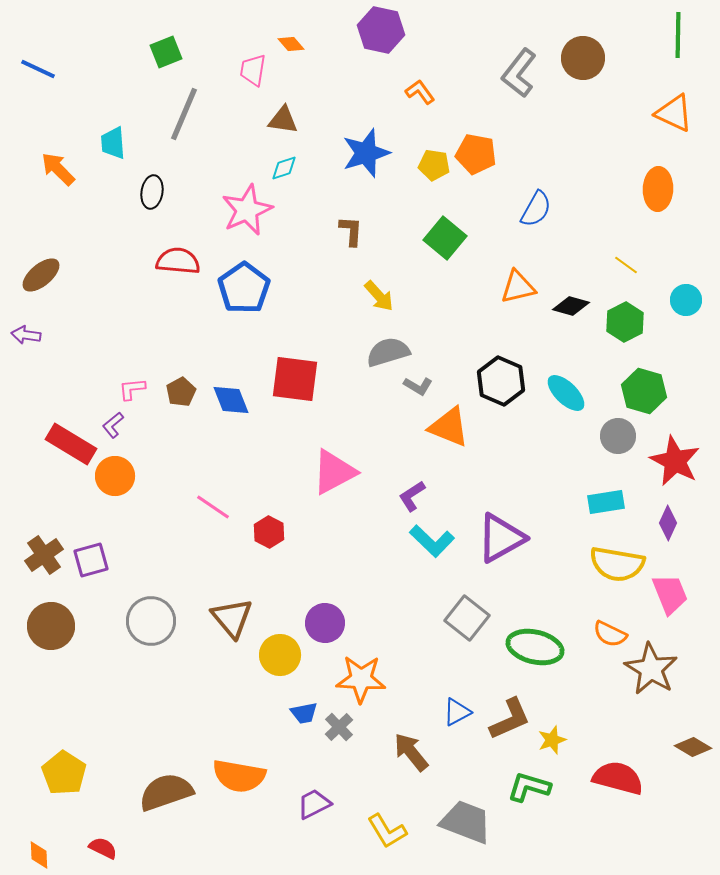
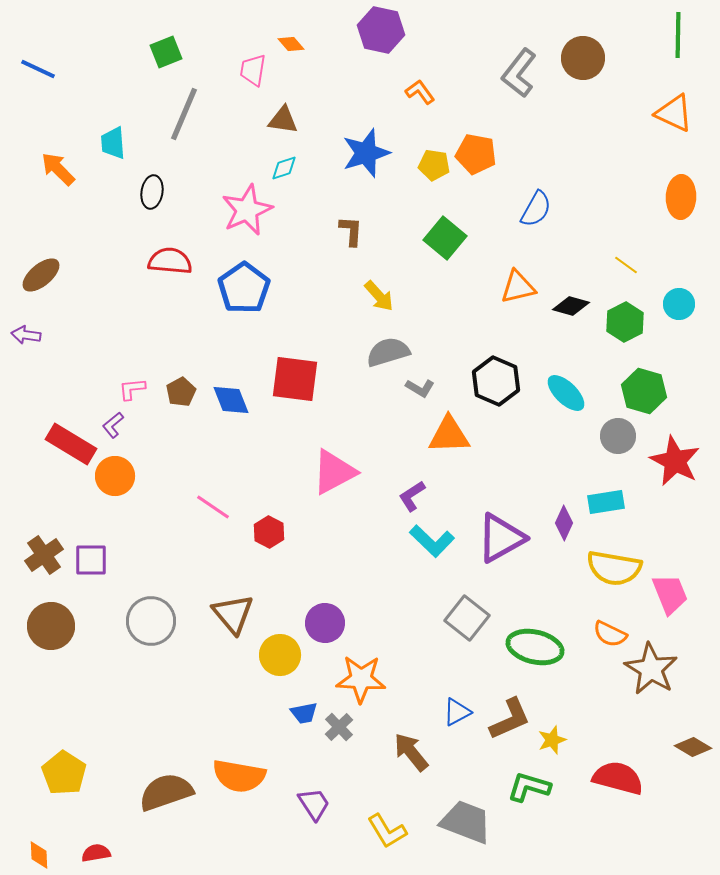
orange ellipse at (658, 189): moved 23 px right, 8 px down
red semicircle at (178, 261): moved 8 px left
cyan circle at (686, 300): moved 7 px left, 4 px down
black hexagon at (501, 381): moved 5 px left
gray L-shape at (418, 386): moved 2 px right, 2 px down
orange triangle at (449, 427): moved 8 px down; rotated 24 degrees counterclockwise
purple diamond at (668, 523): moved 104 px left
purple square at (91, 560): rotated 15 degrees clockwise
yellow semicircle at (617, 564): moved 3 px left, 4 px down
brown triangle at (232, 618): moved 1 px right, 4 px up
purple trapezoid at (314, 804): rotated 84 degrees clockwise
red semicircle at (103, 848): moved 7 px left, 5 px down; rotated 36 degrees counterclockwise
